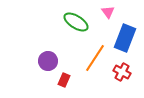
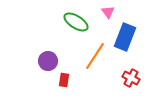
blue rectangle: moved 1 px up
orange line: moved 2 px up
red cross: moved 9 px right, 6 px down
red rectangle: rotated 16 degrees counterclockwise
